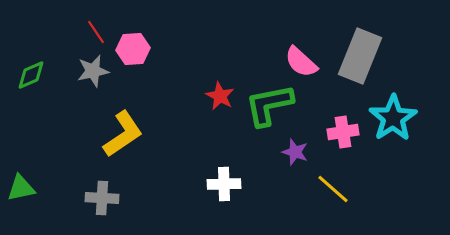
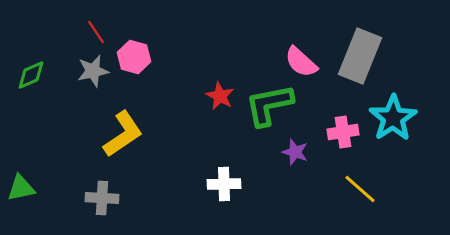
pink hexagon: moved 1 px right, 8 px down; rotated 20 degrees clockwise
yellow line: moved 27 px right
